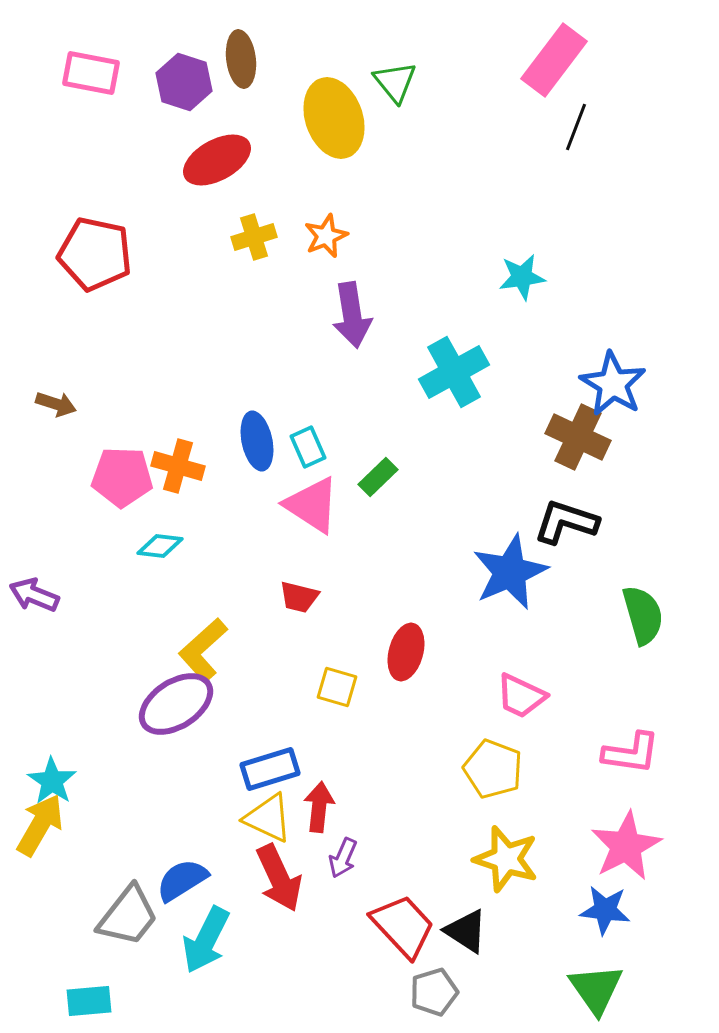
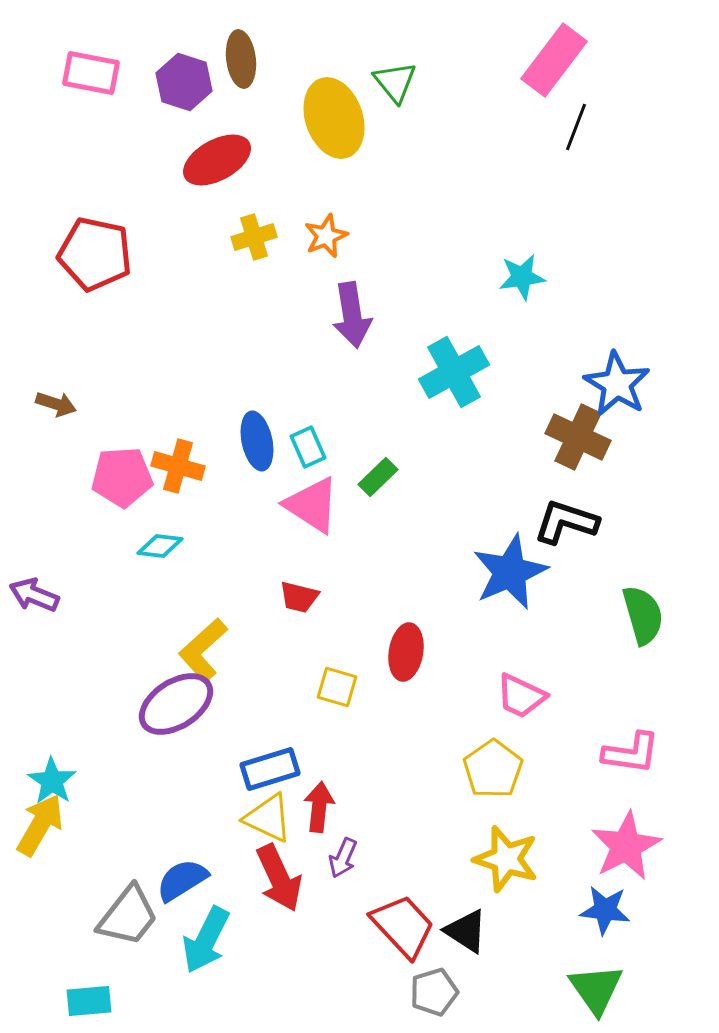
blue star at (613, 384): moved 4 px right
pink pentagon at (122, 477): rotated 6 degrees counterclockwise
red ellipse at (406, 652): rotated 6 degrees counterclockwise
yellow pentagon at (493, 769): rotated 16 degrees clockwise
